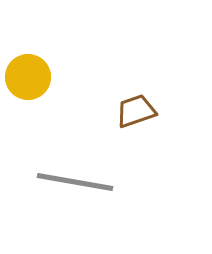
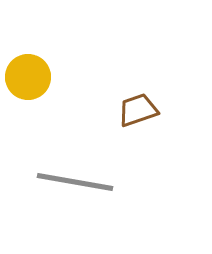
brown trapezoid: moved 2 px right, 1 px up
